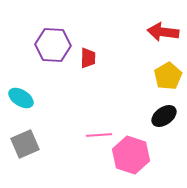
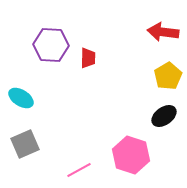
purple hexagon: moved 2 px left
pink line: moved 20 px left, 35 px down; rotated 25 degrees counterclockwise
